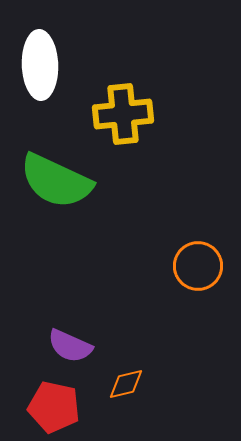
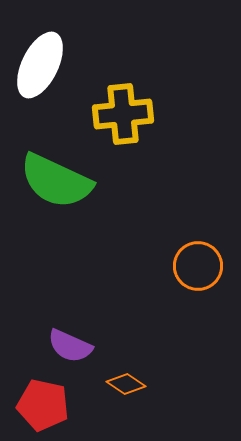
white ellipse: rotated 28 degrees clockwise
orange diamond: rotated 48 degrees clockwise
red pentagon: moved 11 px left, 2 px up
